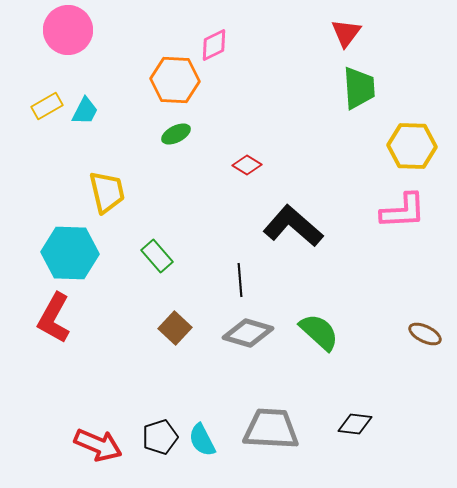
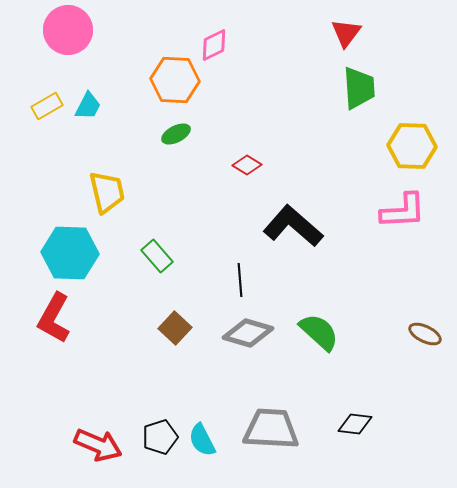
cyan trapezoid: moved 3 px right, 5 px up
